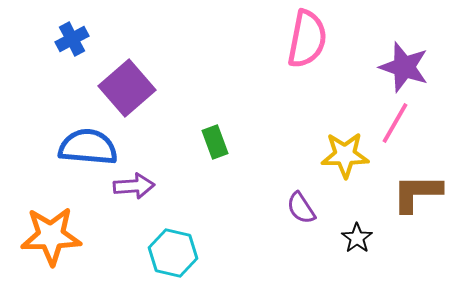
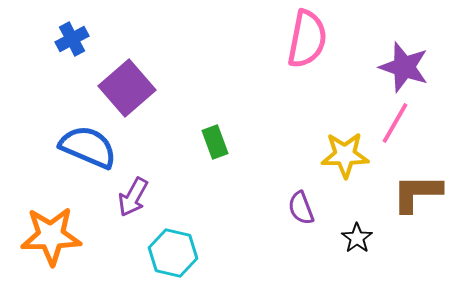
blue semicircle: rotated 18 degrees clockwise
purple arrow: moved 1 px left, 11 px down; rotated 123 degrees clockwise
purple semicircle: rotated 12 degrees clockwise
